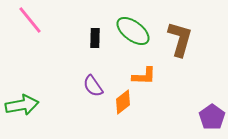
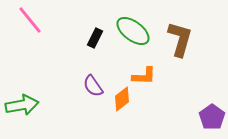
black rectangle: rotated 24 degrees clockwise
orange diamond: moved 1 px left, 3 px up
